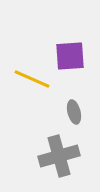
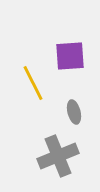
yellow line: moved 1 px right, 4 px down; rotated 39 degrees clockwise
gray cross: moved 1 px left; rotated 6 degrees counterclockwise
